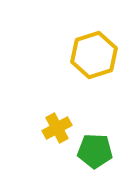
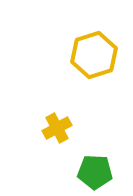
green pentagon: moved 21 px down
